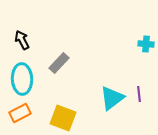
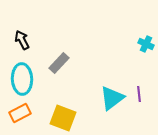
cyan cross: rotated 21 degrees clockwise
